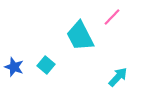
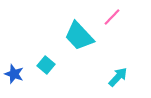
cyan trapezoid: moved 1 px left; rotated 16 degrees counterclockwise
blue star: moved 7 px down
